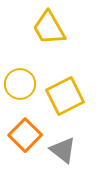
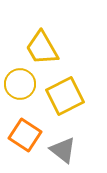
yellow trapezoid: moved 7 px left, 20 px down
orange square: rotated 12 degrees counterclockwise
